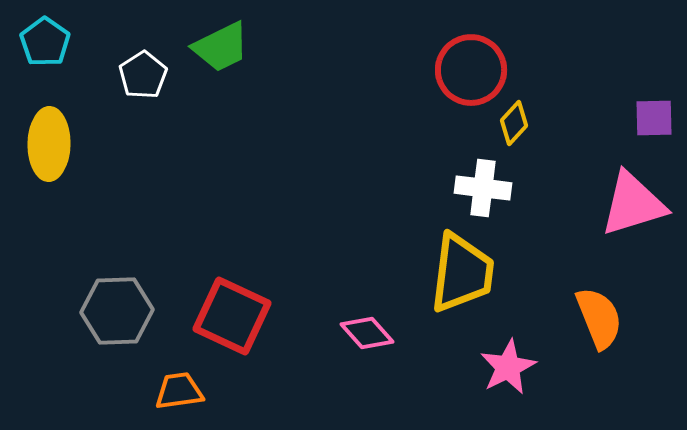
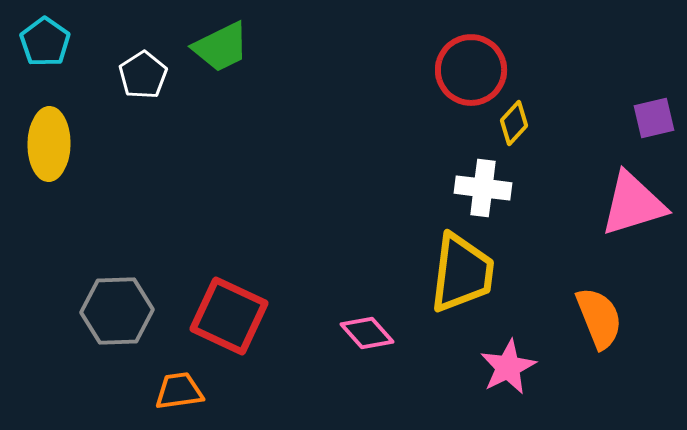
purple square: rotated 12 degrees counterclockwise
red square: moved 3 px left
